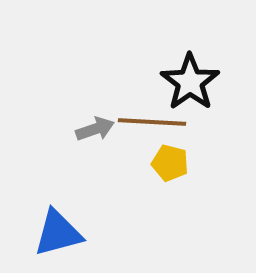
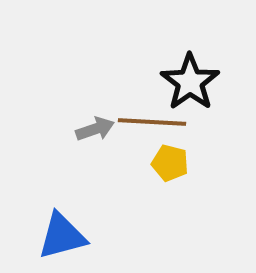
blue triangle: moved 4 px right, 3 px down
